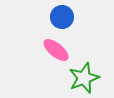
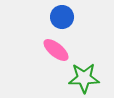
green star: rotated 20 degrees clockwise
